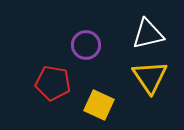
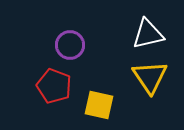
purple circle: moved 16 px left
red pentagon: moved 1 px right, 3 px down; rotated 12 degrees clockwise
yellow square: rotated 12 degrees counterclockwise
